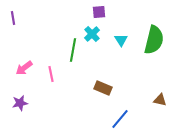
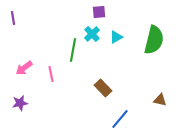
cyan triangle: moved 5 px left, 3 px up; rotated 32 degrees clockwise
brown rectangle: rotated 24 degrees clockwise
